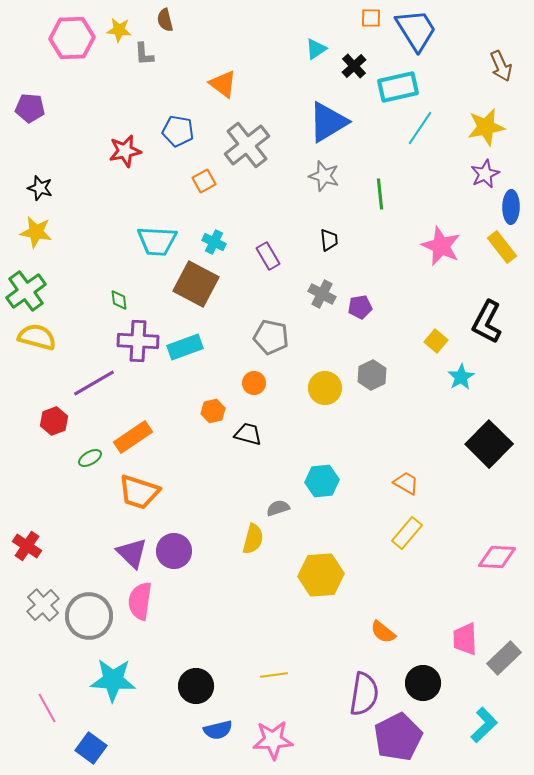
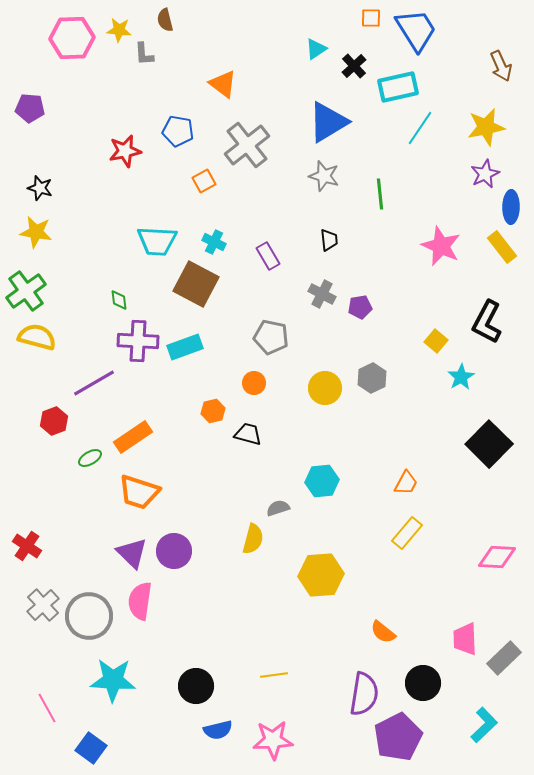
gray hexagon at (372, 375): moved 3 px down
orange trapezoid at (406, 483): rotated 88 degrees clockwise
